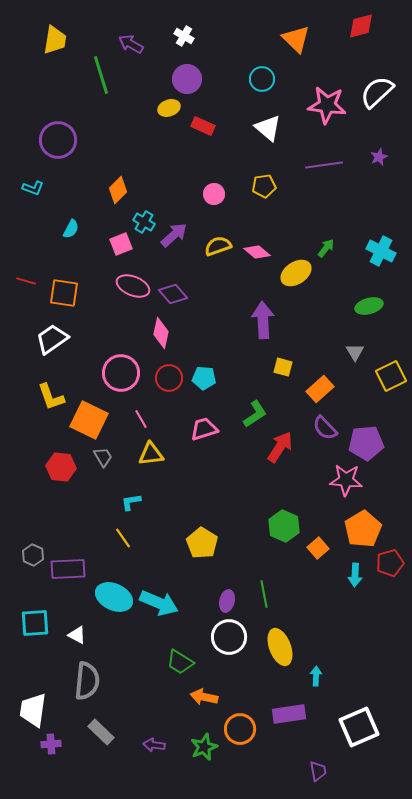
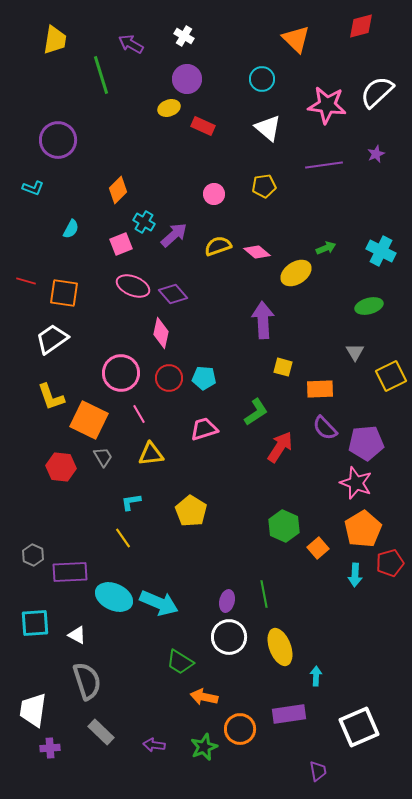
purple star at (379, 157): moved 3 px left, 3 px up
green arrow at (326, 248): rotated 30 degrees clockwise
orange rectangle at (320, 389): rotated 40 degrees clockwise
green L-shape at (255, 414): moved 1 px right, 2 px up
pink line at (141, 419): moved 2 px left, 5 px up
pink star at (346, 480): moved 10 px right, 3 px down; rotated 16 degrees clockwise
yellow pentagon at (202, 543): moved 11 px left, 32 px up
purple rectangle at (68, 569): moved 2 px right, 3 px down
gray semicircle at (87, 681): rotated 24 degrees counterclockwise
purple cross at (51, 744): moved 1 px left, 4 px down
